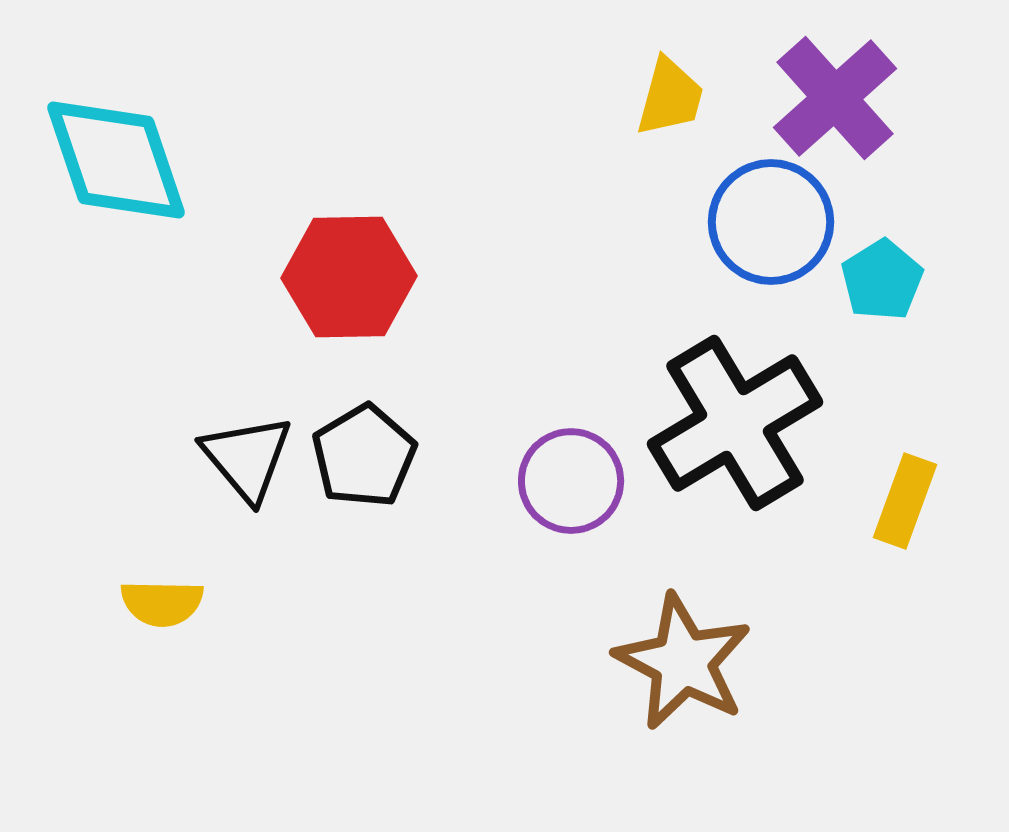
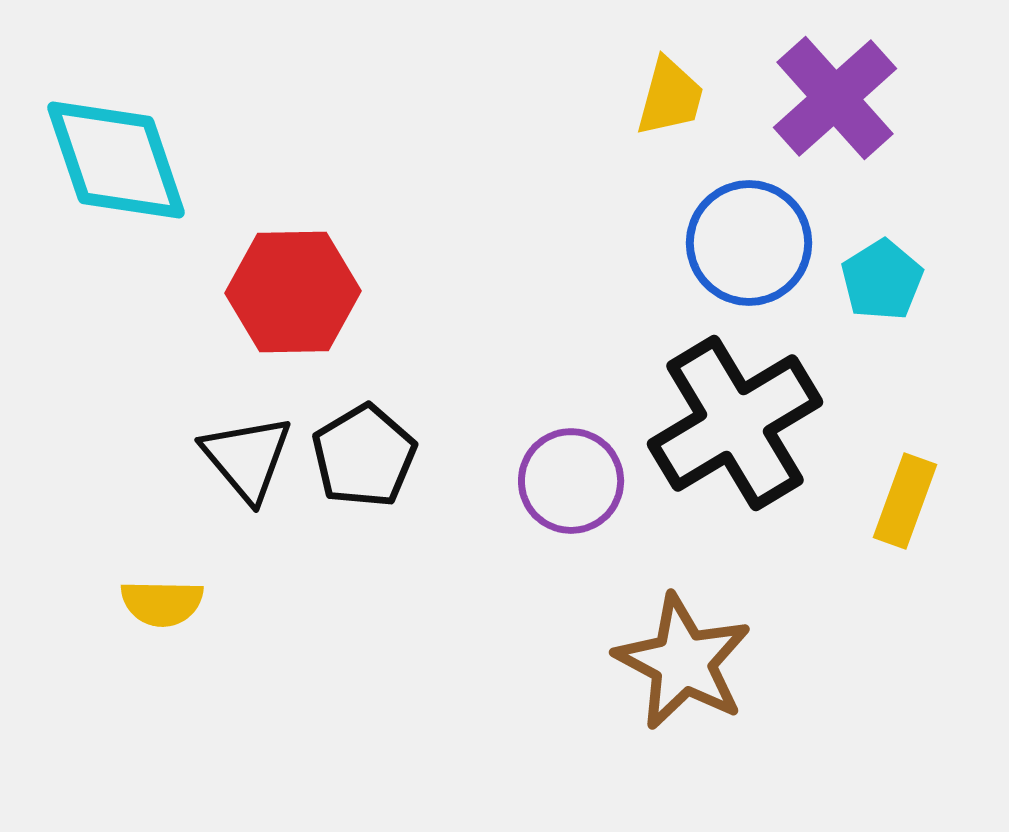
blue circle: moved 22 px left, 21 px down
red hexagon: moved 56 px left, 15 px down
